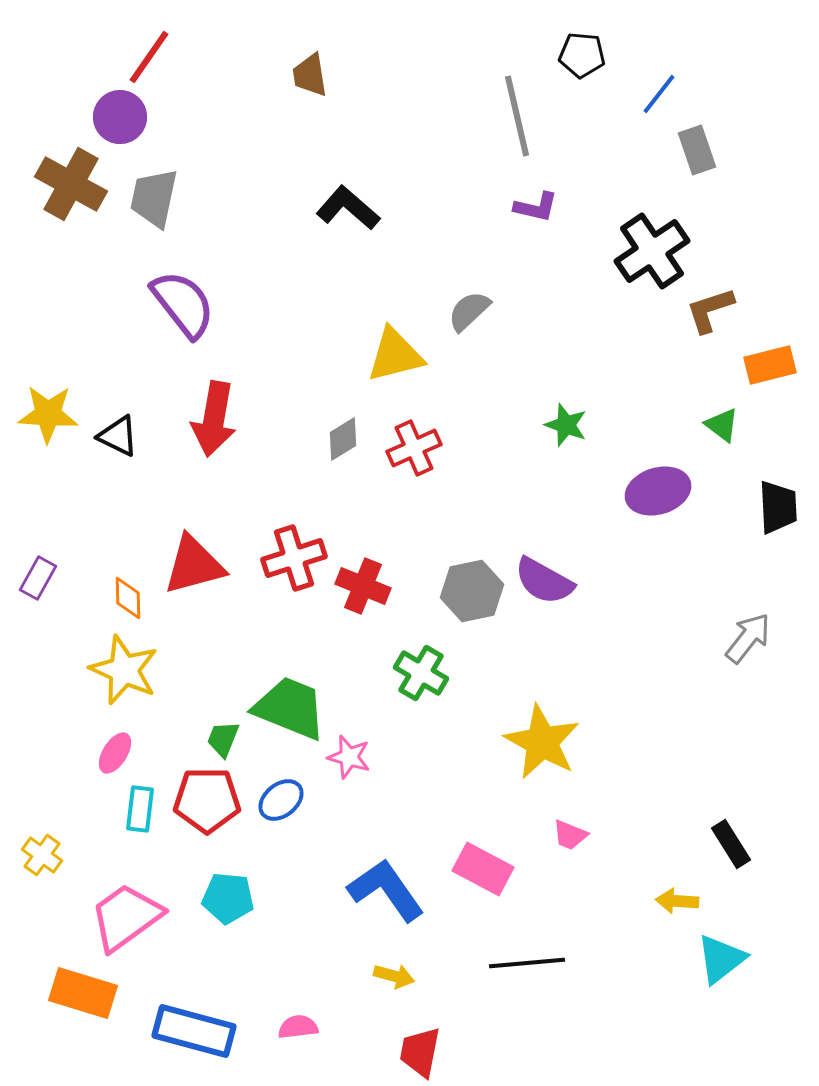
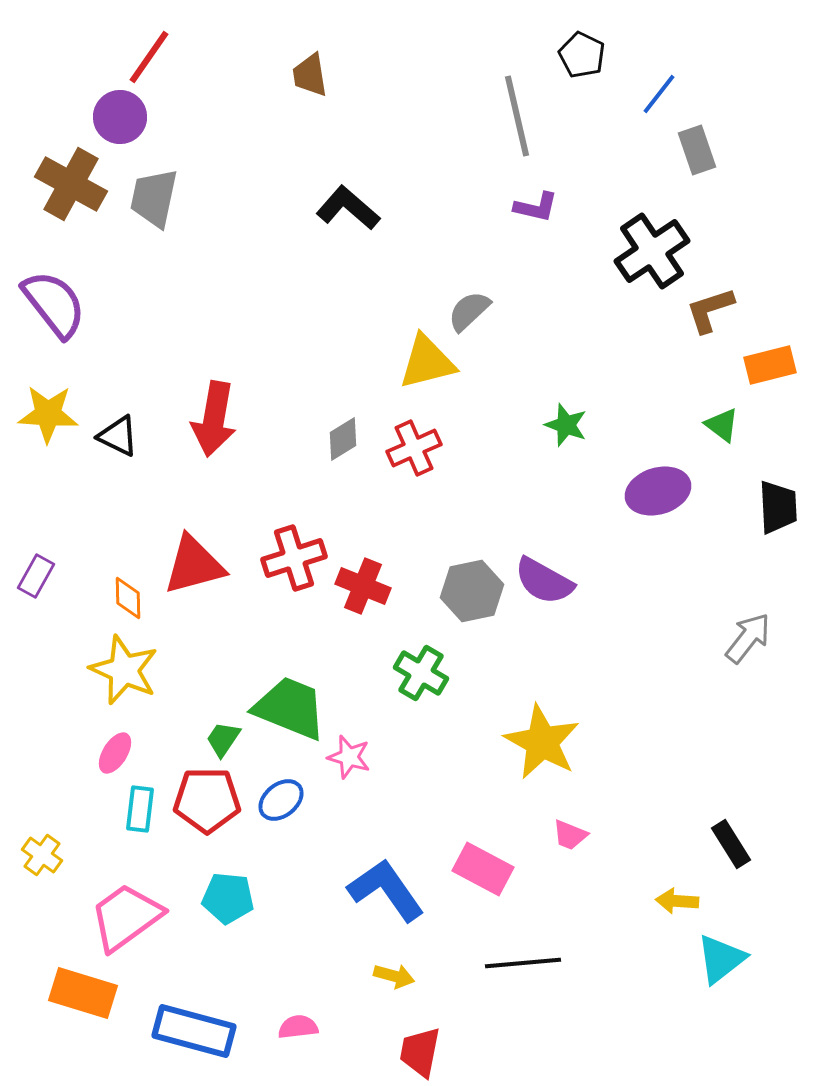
black pentagon at (582, 55): rotated 21 degrees clockwise
purple semicircle at (183, 304): moved 129 px left
yellow triangle at (395, 355): moved 32 px right, 7 px down
purple rectangle at (38, 578): moved 2 px left, 2 px up
green trapezoid at (223, 739): rotated 12 degrees clockwise
black line at (527, 963): moved 4 px left
